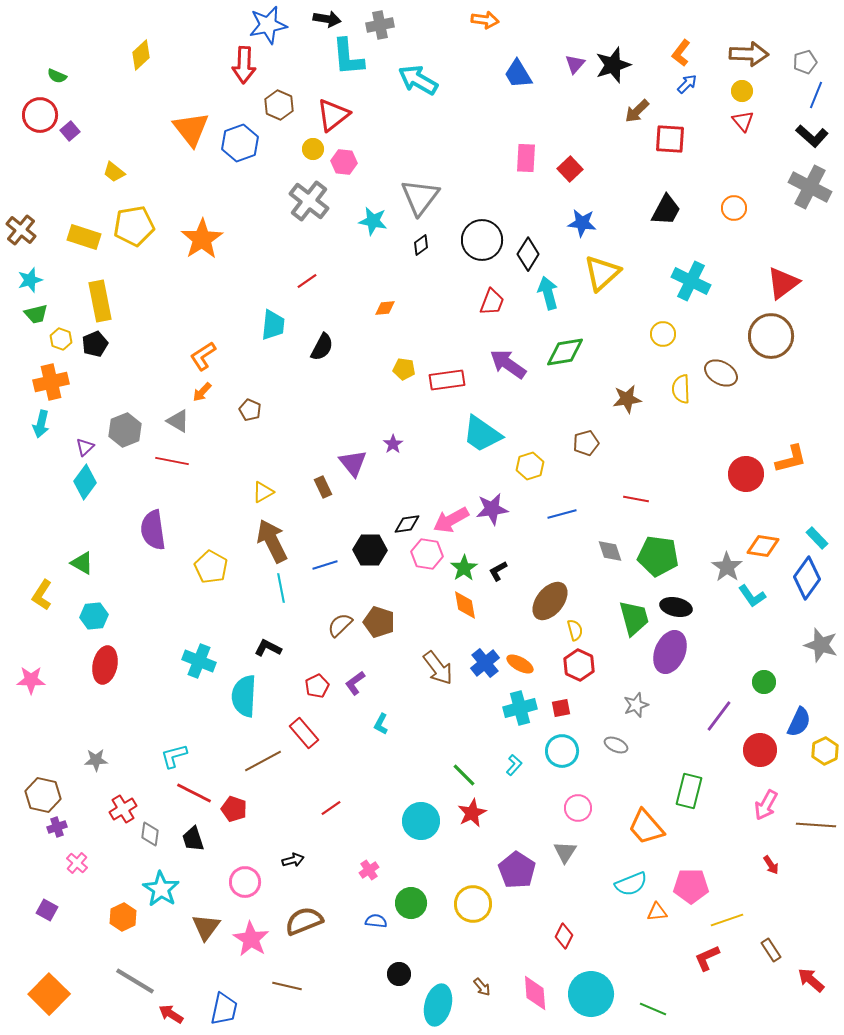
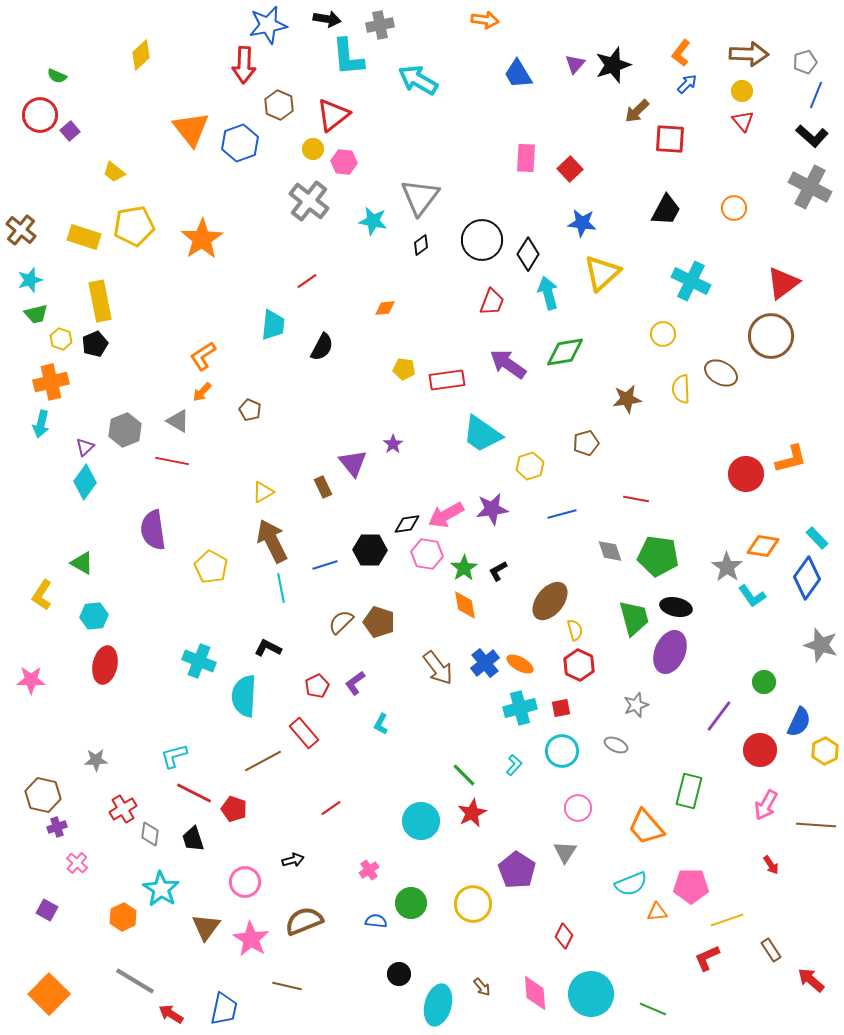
pink arrow at (451, 520): moved 5 px left, 5 px up
brown semicircle at (340, 625): moved 1 px right, 3 px up
